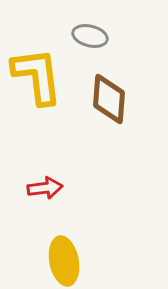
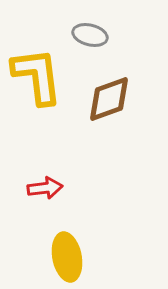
gray ellipse: moved 1 px up
brown diamond: rotated 66 degrees clockwise
yellow ellipse: moved 3 px right, 4 px up
